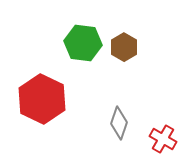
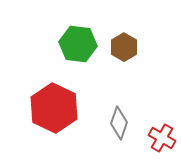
green hexagon: moved 5 px left, 1 px down
red hexagon: moved 12 px right, 9 px down
red cross: moved 1 px left, 1 px up
